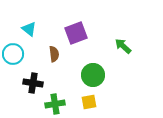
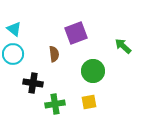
cyan triangle: moved 15 px left
green circle: moved 4 px up
